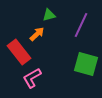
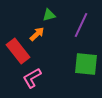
red rectangle: moved 1 px left, 1 px up
green square: rotated 10 degrees counterclockwise
